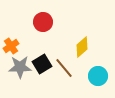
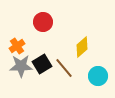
orange cross: moved 6 px right
gray star: moved 1 px right, 1 px up
